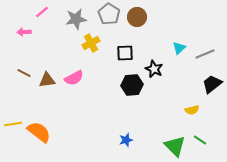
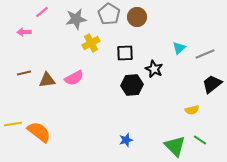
brown line: rotated 40 degrees counterclockwise
